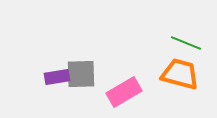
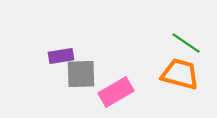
green line: rotated 12 degrees clockwise
purple rectangle: moved 4 px right, 21 px up
pink rectangle: moved 8 px left
